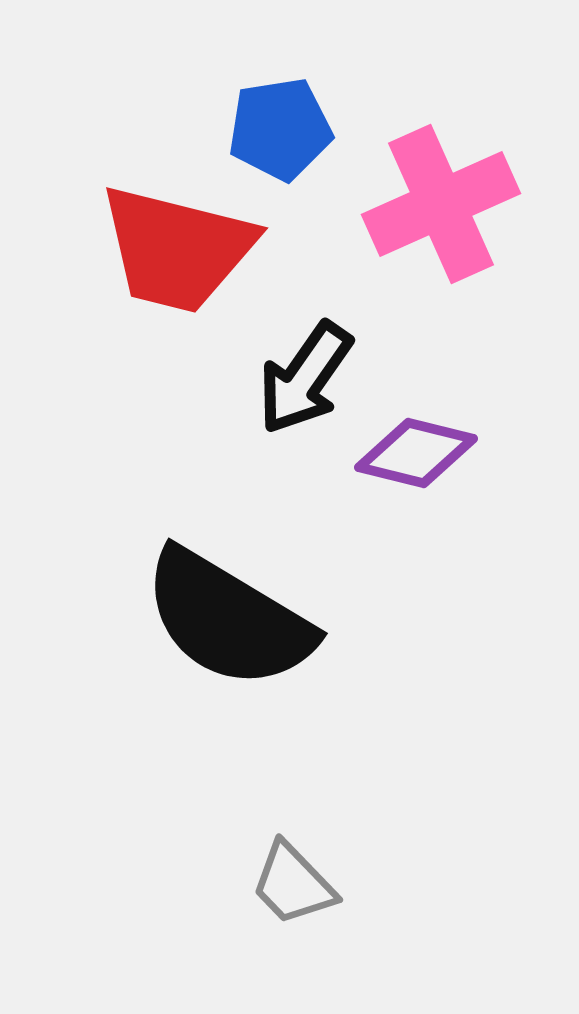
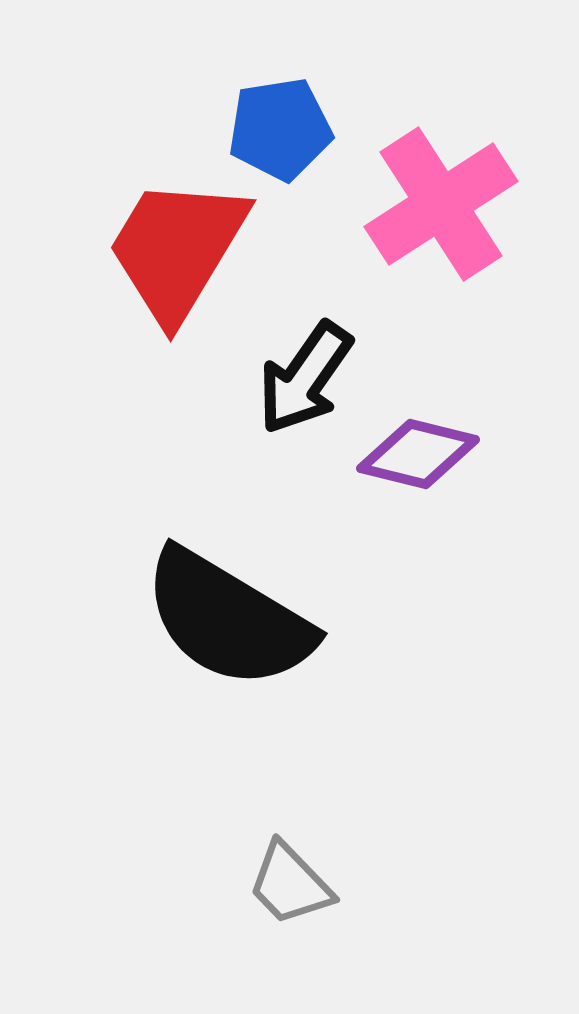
pink cross: rotated 9 degrees counterclockwise
red trapezoid: rotated 107 degrees clockwise
purple diamond: moved 2 px right, 1 px down
gray trapezoid: moved 3 px left
